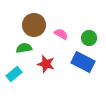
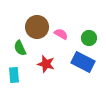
brown circle: moved 3 px right, 2 px down
green semicircle: moved 4 px left; rotated 105 degrees counterclockwise
cyan rectangle: moved 1 px down; rotated 56 degrees counterclockwise
